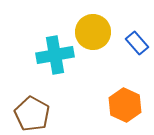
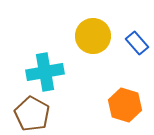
yellow circle: moved 4 px down
cyan cross: moved 10 px left, 17 px down
orange hexagon: rotated 8 degrees counterclockwise
